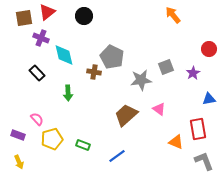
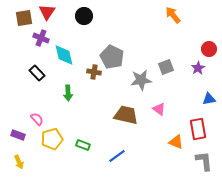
red triangle: rotated 18 degrees counterclockwise
purple star: moved 5 px right, 5 px up
brown trapezoid: rotated 55 degrees clockwise
gray L-shape: rotated 15 degrees clockwise
